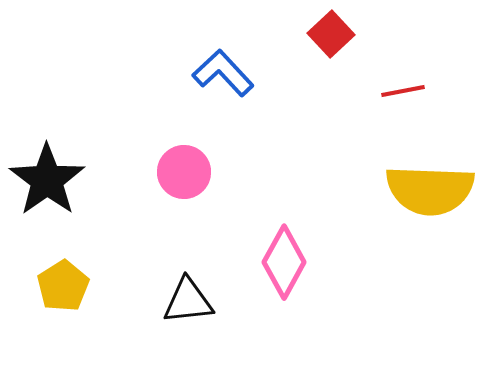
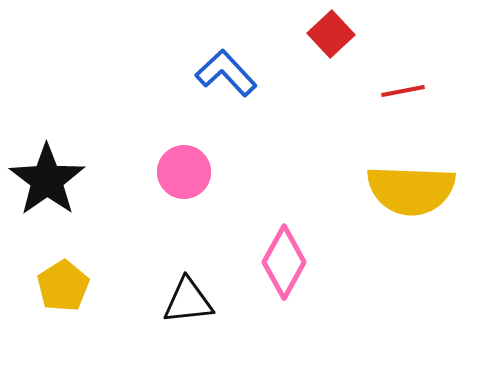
blue L-shape: moved 3 px right
yellow semicircle: moved 19 px left
